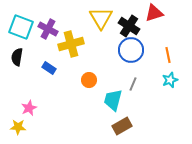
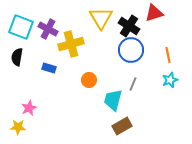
blue rectangle: rotated 16 degrees counterclockwise
